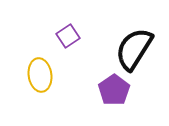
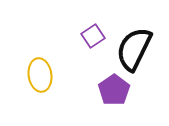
purple square: moved 25 px right
black semicircle: rotated 6 degrees counterclockwise
